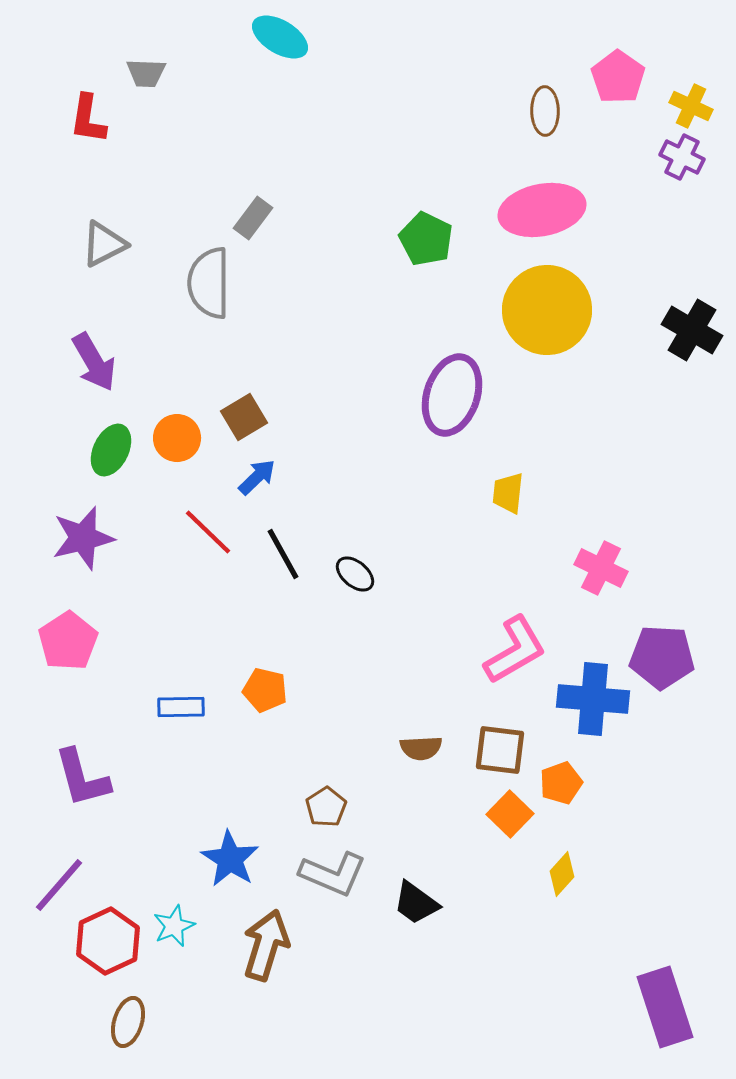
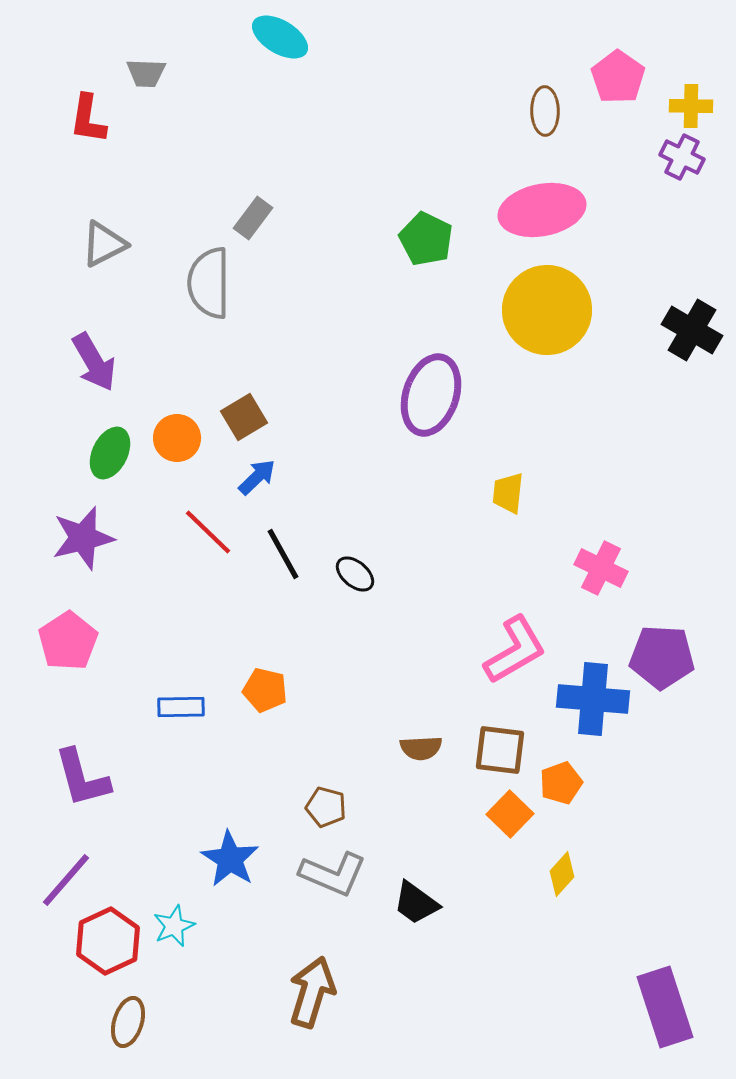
yellow cross at (691, 106): rotated 24 degrees counterclockwise
purple ellipse at (452, 395): moved 21 px left
green ellipse at (111, 450): moved 1 px left, 3 px down
brown pentagon at (326, 807): rotated 24 degrees counterclockwise
purple line at (59, 885): moved 7 px right, 5 px up
brown arrow at (266, 945): moved 46 px right, 47 px down
